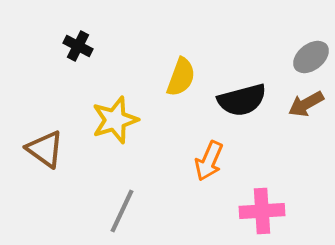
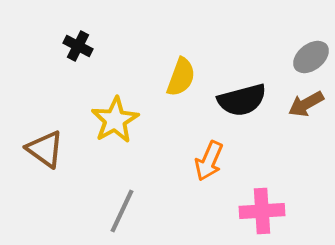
yellow star: rotated 12 degrees counterclockwise
